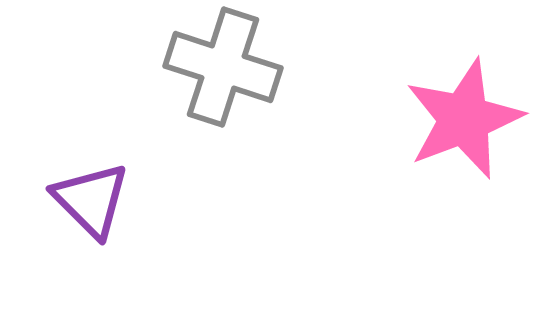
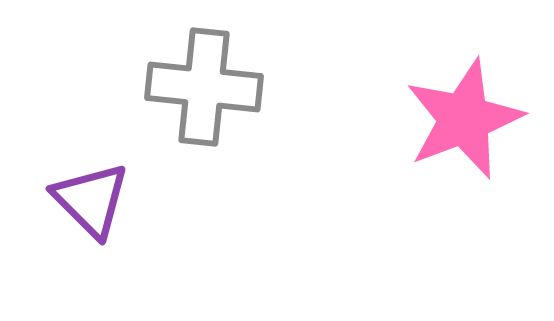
gray cross: moved 19 px left, 20 px down; rotated 12 degrees counterclockwise
